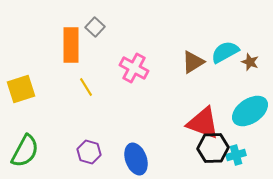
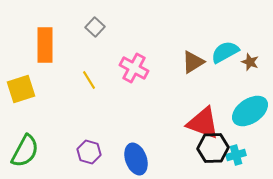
orange rectangle: moved 26 px left
yellow line: moved 3 px right, 7 px up
